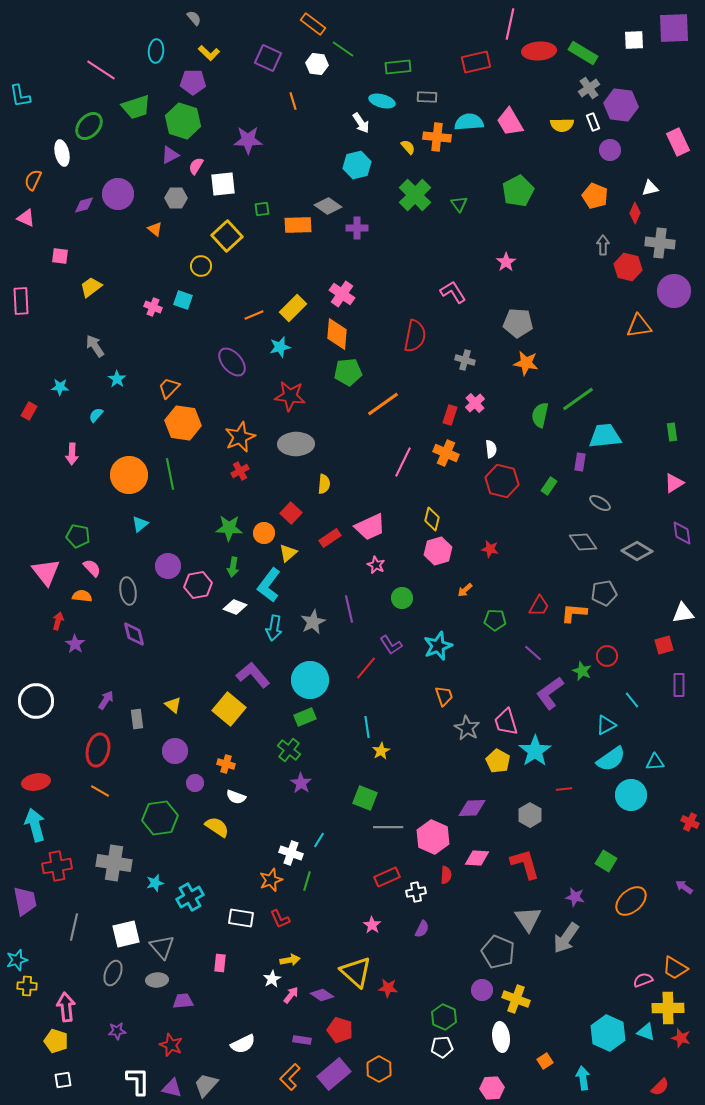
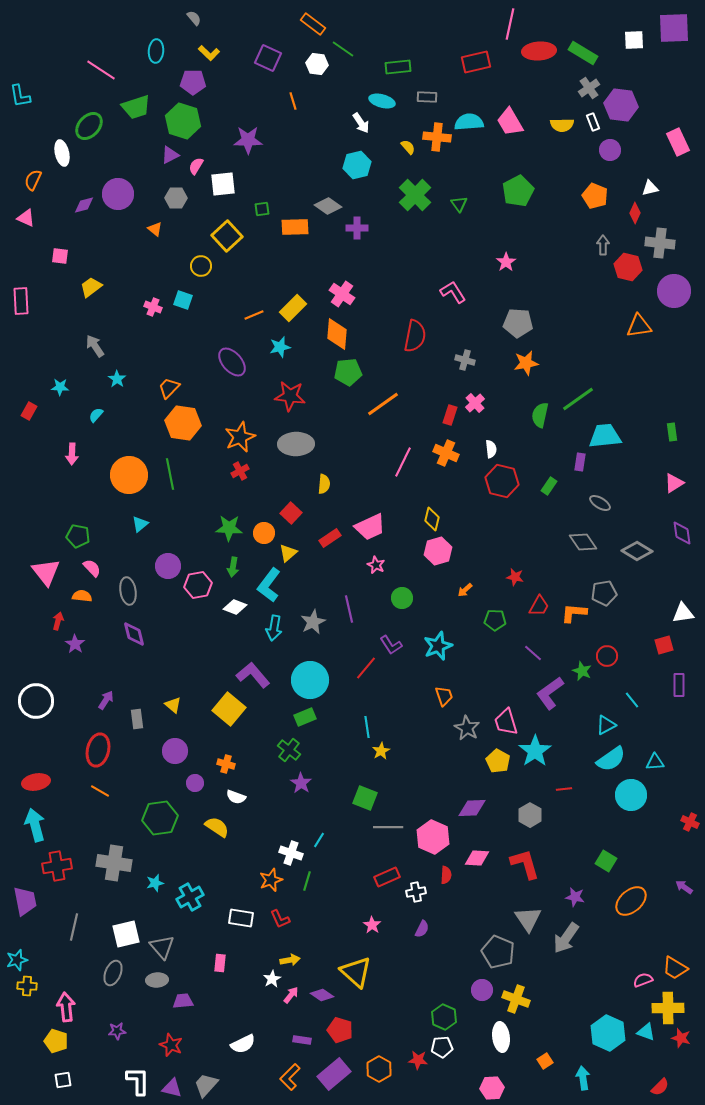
orange rectangle at (298, 225): moved 3 px left, 2 px down
orange star at (526, 363): rotated 20 degrees counterclockwise
red star at (490, 549): moved 25 px right, 28 px down
red star at (388, 988): moved 30 px right, 72 px down
